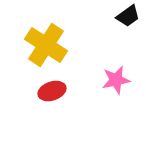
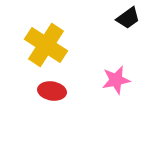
black trapezoid: moved 2 px down
red ellipse: rotated 28 degrees clockwise
